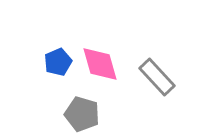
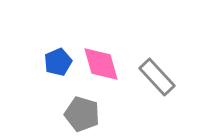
pink diamond: moved 1 px right
